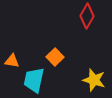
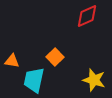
red diamond: rotated 35 degrees clockwise
